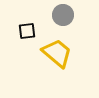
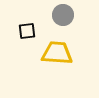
yellow trapezoid: rotated 36 degrees counterclockwise
